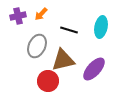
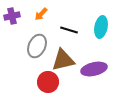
purple cross: moved 6 px left
purple ellipse: rotated 35 degrees clockwise
red circle: moved 1 px down
